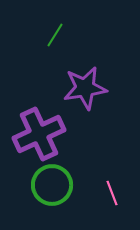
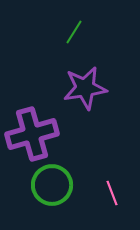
green line: moved 19 px right, 3 px up
purple cross: moved 7 px left; rotated 9 degrees clockwise
